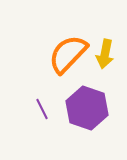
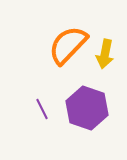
orange semicircle: moved 9 px up
